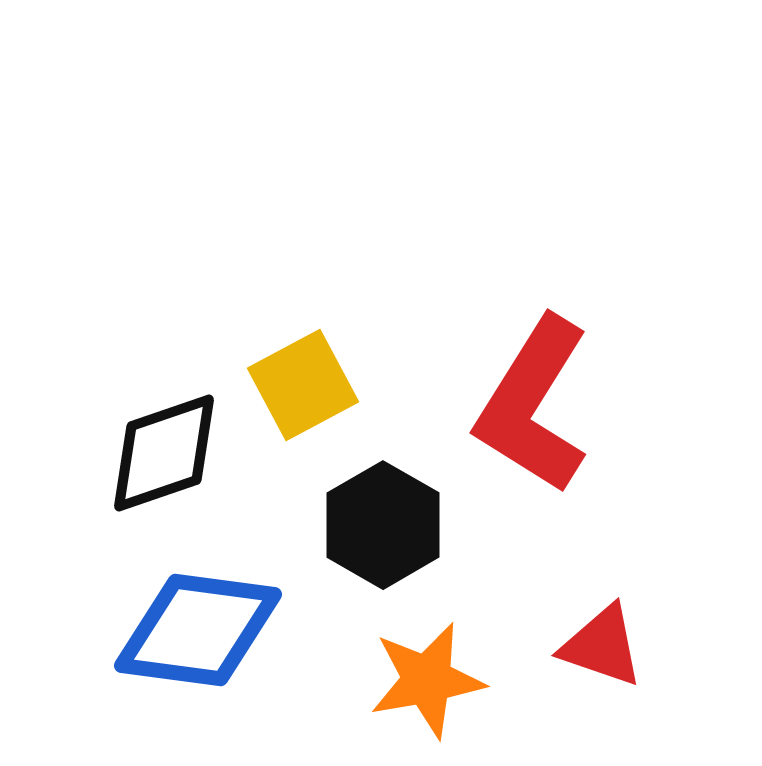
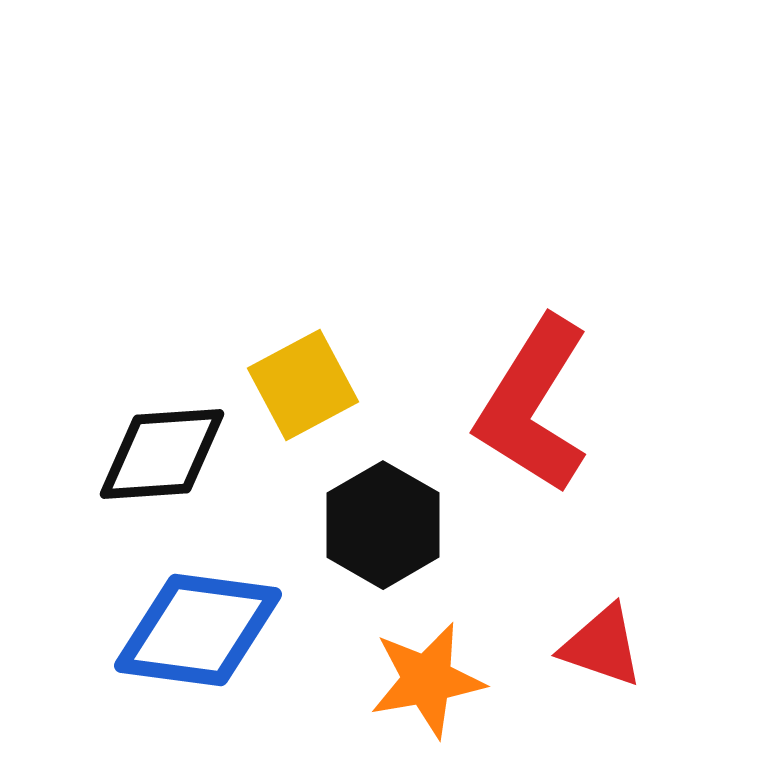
black diamond: moved 2 px left, 1 px down; rotated 15 degrees clockwise
